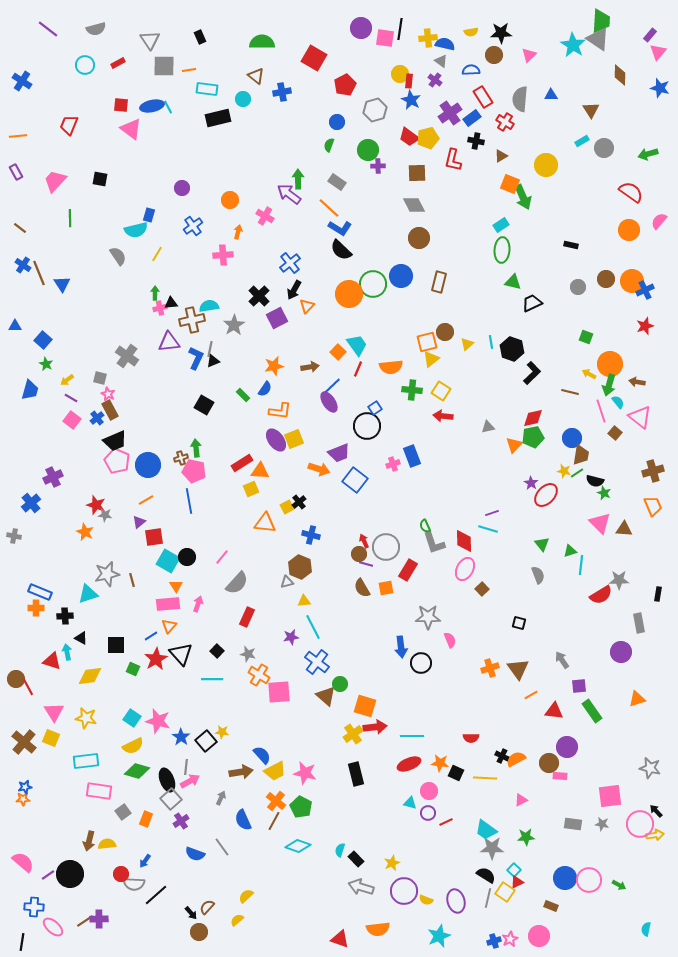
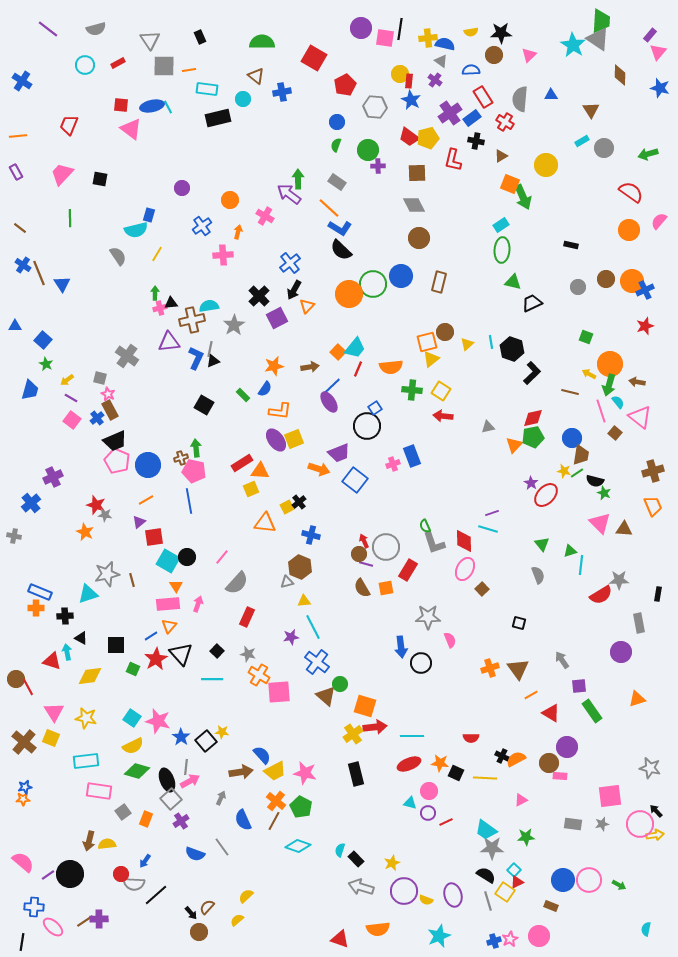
gray hexagon at (375, 110): moved 3 px up; rotated 20 degrees clockwise
green semicircle at (329, 145): moved 7 px right
pink trapezoid at (55, 181): moved 7 px right, 7 px up
blue cross at (193, 226): moved 9 px right
cyan trapezoid at (357, 345): moved 2 px left, 3 px down; rotated 75 degrees clockwise
red triangle at (554, 711): moved 3 px left, 2 px down; rotated 24 degrees clockwise
gray star at (602, 824): rotated 24 degrees counterclockwise
blue circle at (565, 878): moved 2 px left, 2 px down
gray line at (488, 898): moved 3 px down; rotated 30 degrees counterclockwise
purple ellipse at (456, 901): moved 3 px left, 6 px up
